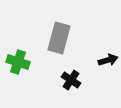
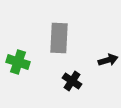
gray rectangle: rotated 12 degrees counterclockwise
black cross: moved 1 px right, 1 px down
